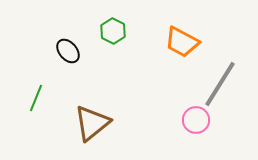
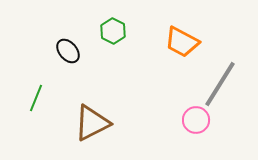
brown triangle: rotated 12 degrees clockwise
